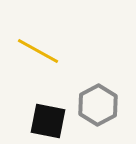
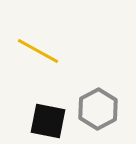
gray hexagon: moved 4 px down
